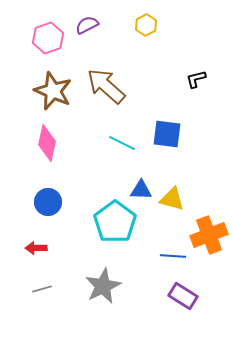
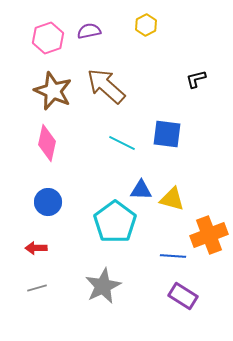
purple semicircle: moved 2 px right, 6 px down; rotated 15 degrees clockwise
gray line: moved 5 px left, 1 px up
